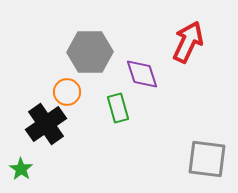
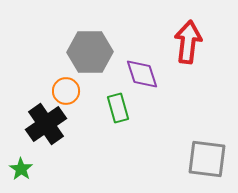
red arrow: rotated 18 degrees counterclockwise
orange circle: moved 1 px left, 1 px up
